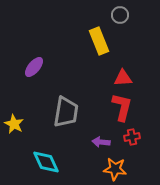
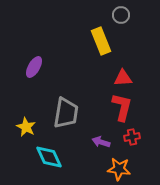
gray circle: moved 1 px right
yellow rectangle: moved 2 px right
purple ellipse: rotated 10 degrees counterclockwise
gray trapezoid: moved 1 px down
yellow star: moved 12 px right, 3 px down
purple arrow: rotated 12 degrees clockwise
cyan diamond: moved 3 px right, 5 px up
orange star: moved 4 px right
